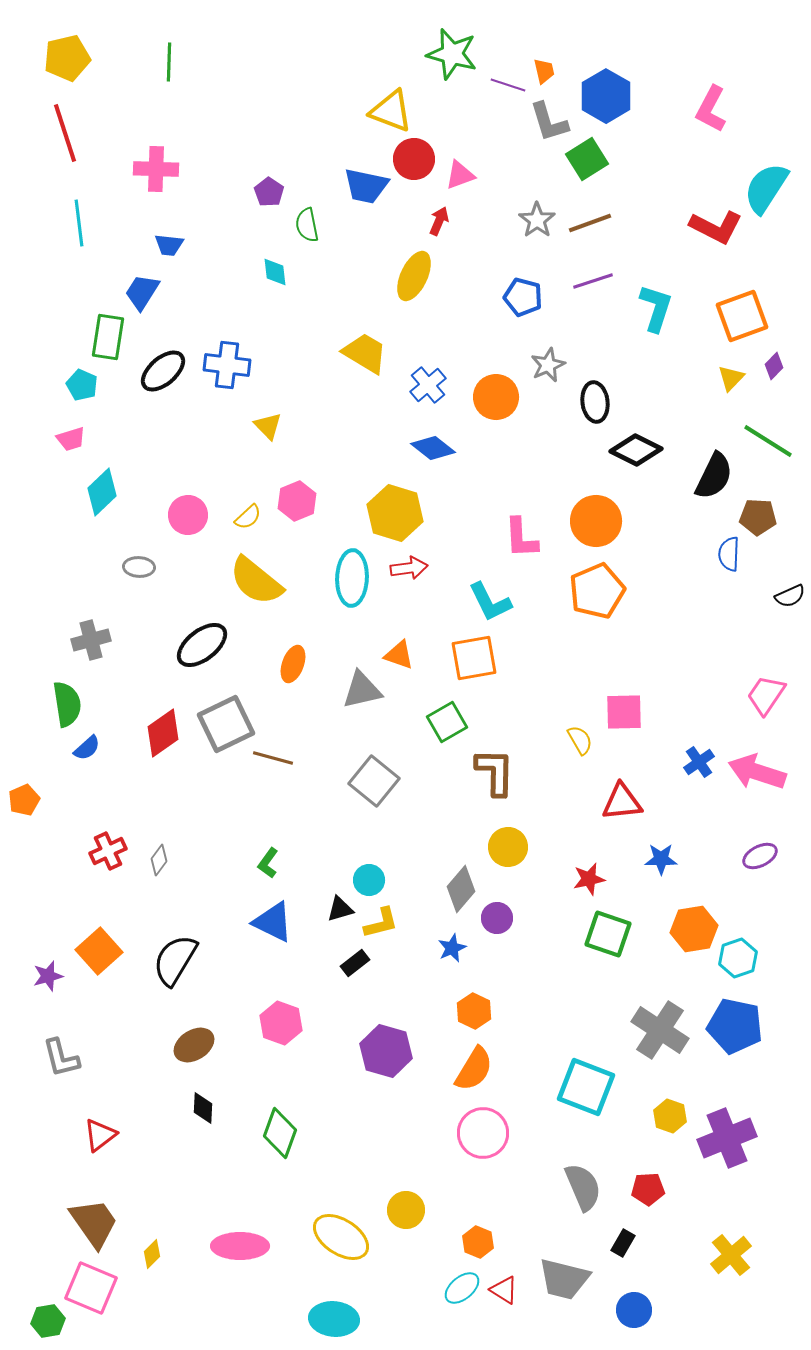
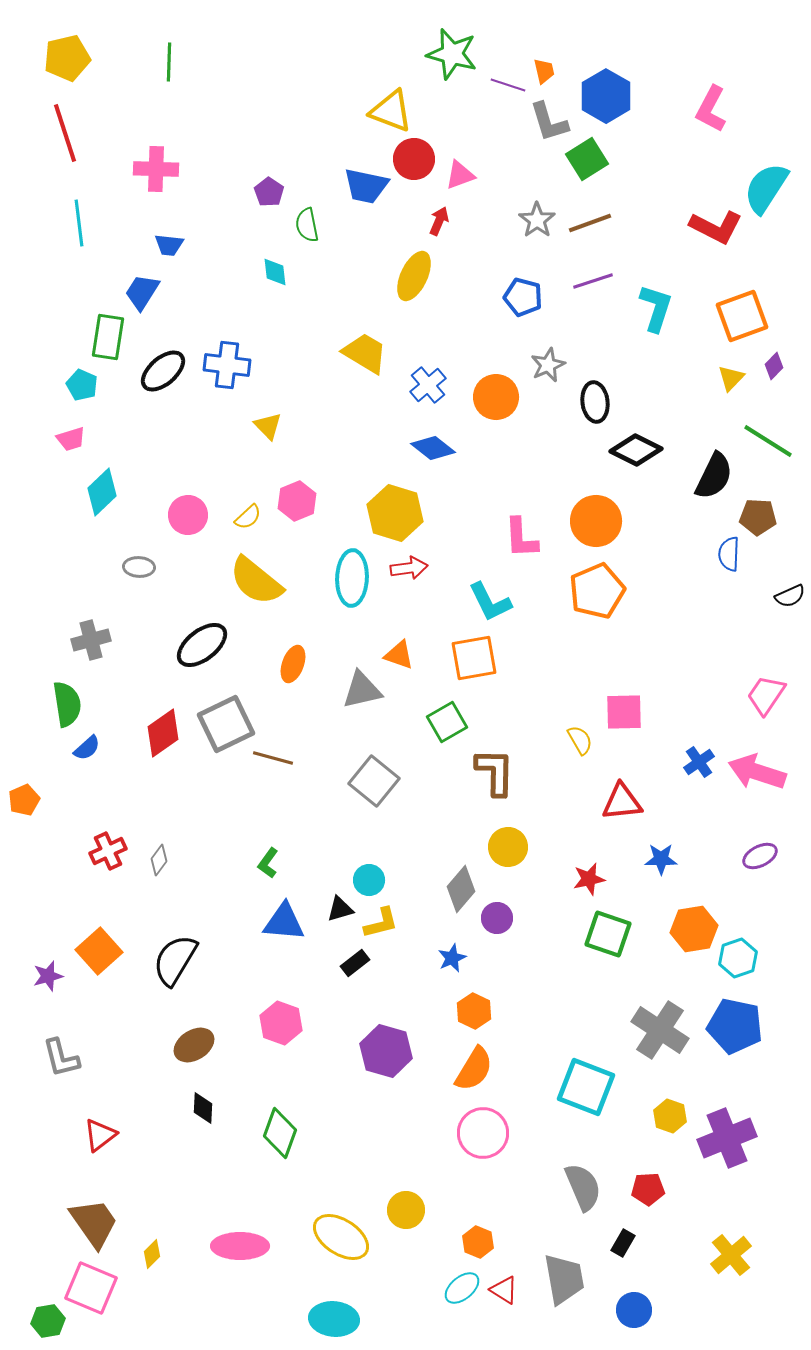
blue triangle at (273, 922): moved 11 px right; rotated 21 degrees counterclockwise
blue star at (452, 948): moved 10 px down
gray trapezoid at (564, 1279): rotated 114 degrees counterclockwise
